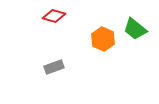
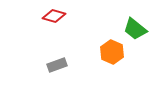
orange hexagon: moved 9 px right, 13 px down
gray rectangle: moved 3 px right, 2 px up
